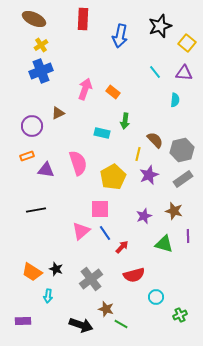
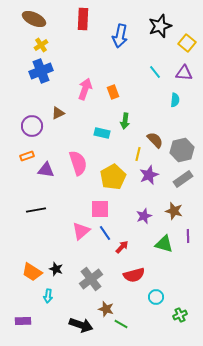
orange rectangle at (113, 92): rotated 32 degrees clockwise
